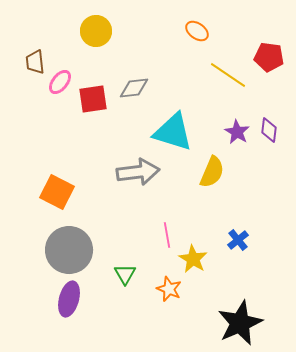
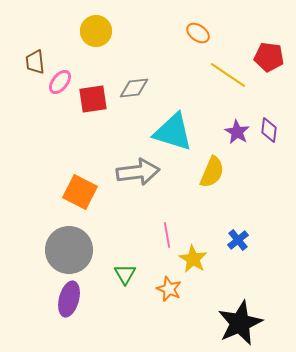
orange ellipse: moved 1 px right, 2 px down
orange square: moved 23 px right
